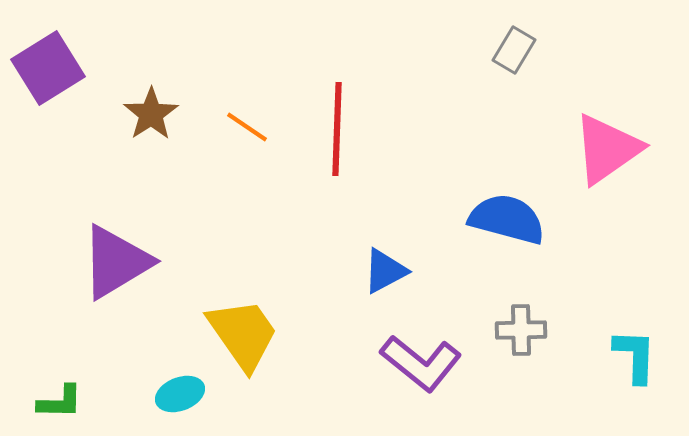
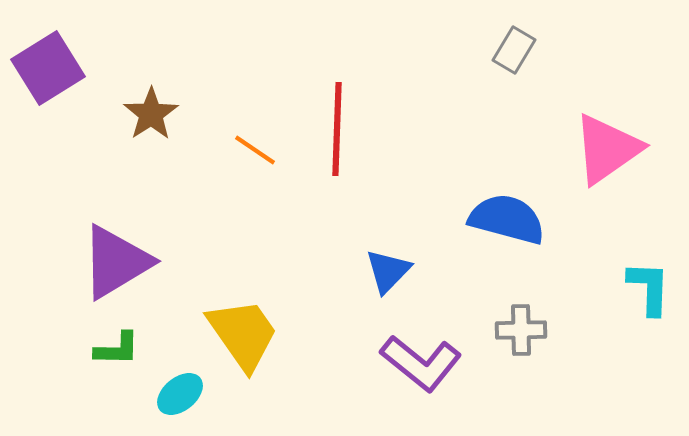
orange line: moved 8 px right, 23 px down
blue triangle: moved 3 px right; rotated 18 degrees counterclockwise
cyan L-shape: moved 14 px right, 68 px up
cyan ellipse: rotated 18 degrees counterclockwise
green L-shape: moved 57 px right, 53 px up
